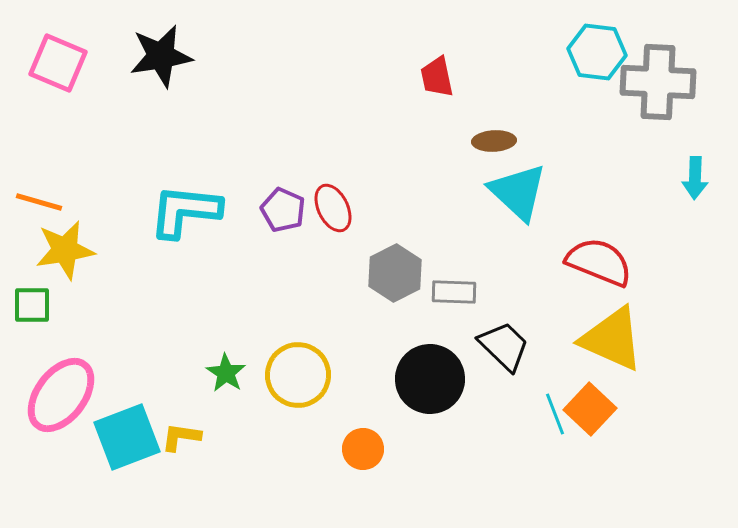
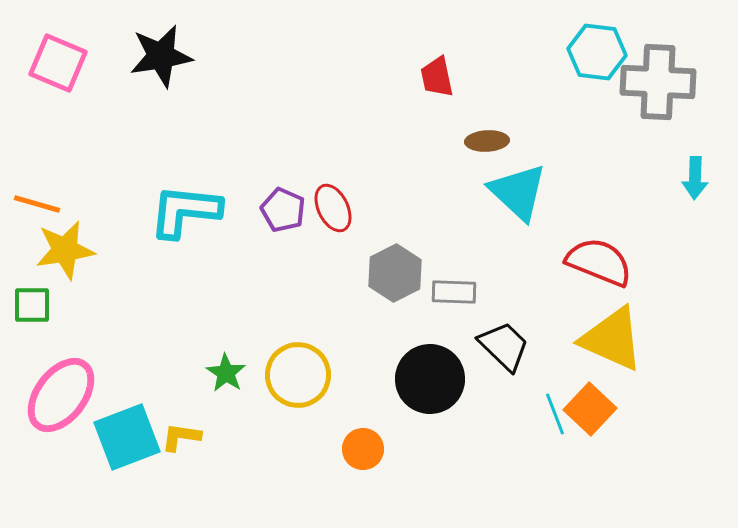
brown ellipse: moved 7 px left
orange line: moved 2 px left, 2 px down
